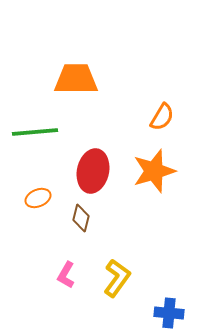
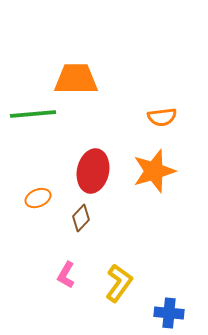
orange semicircle: rotated 52 degrees clockwise
green line: moved 2 px left, 18 px up
brown diamond: rotated 28 degrees clockwise
yellow L-shape: moved 2 px right, 5 px down
